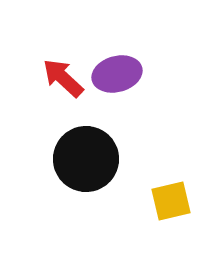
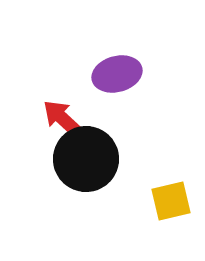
red arrow: moved 41 px down
